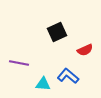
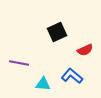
blue L-shape: moved 4 px right
